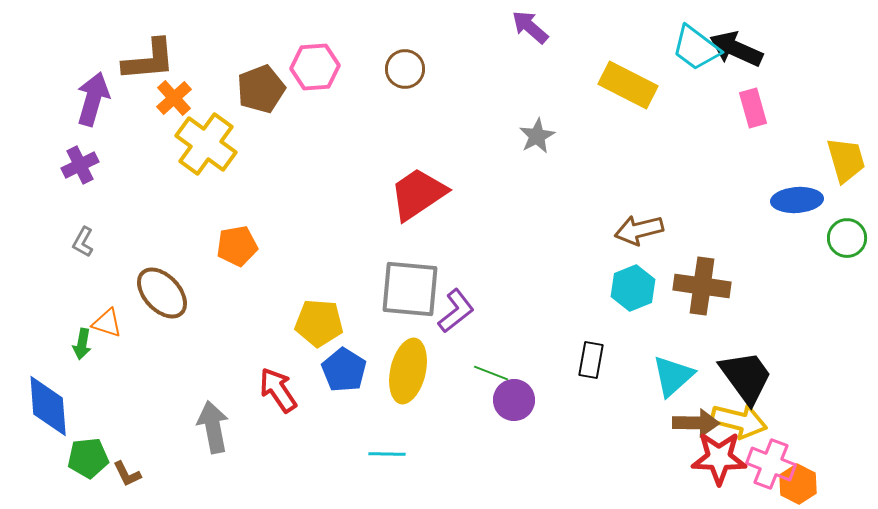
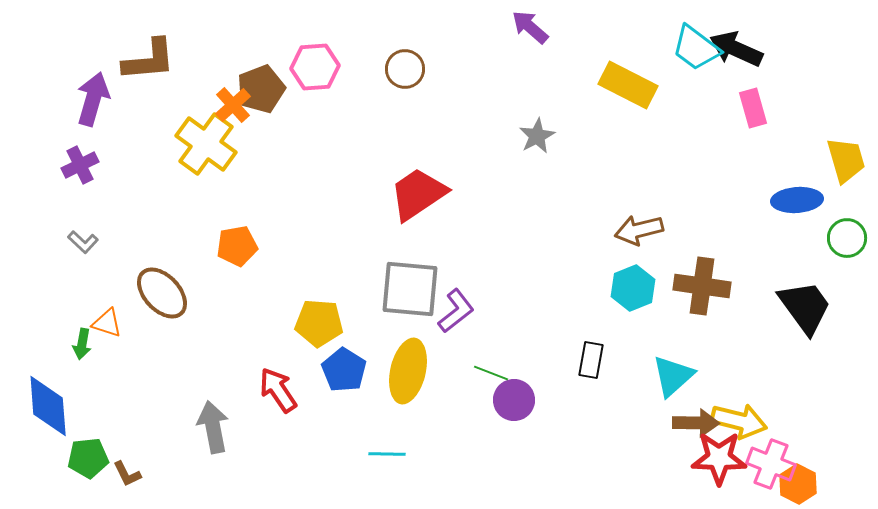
orange cross at (174, 98): moved 59 px right, 7 px down
gray L-shape at (83, 242): rotated 76 degrees counterclockwise
black trapezoid at (746, 377): moved 59 px right, 70 px up
